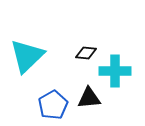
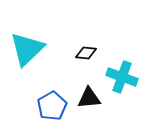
cyan triangle: moved 7 px up
cyan cross: moved 7 px right, 6 px down; rotated 20 degrees clockwise
blue pentagon: moved 1 px left, 1 px down
